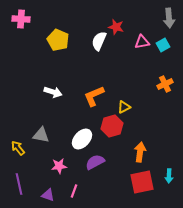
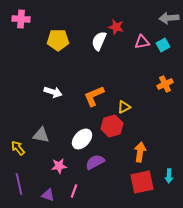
gray arrow: rotated 90 degrees clockwise
yellow pentagon: rotated 25 degrees counterclockwise
